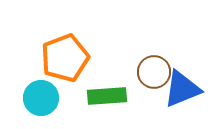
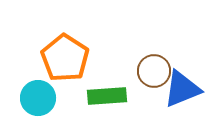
orange pentagon: rotated 18 degrees counterclockwise
brown circle: moved 1 px up
cyan circle: moved 3 px left
